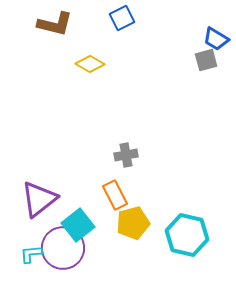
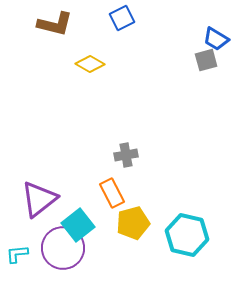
orange rectangle: moved 3 px left, 2 px up
cyan L-shape: moved 14 px left
